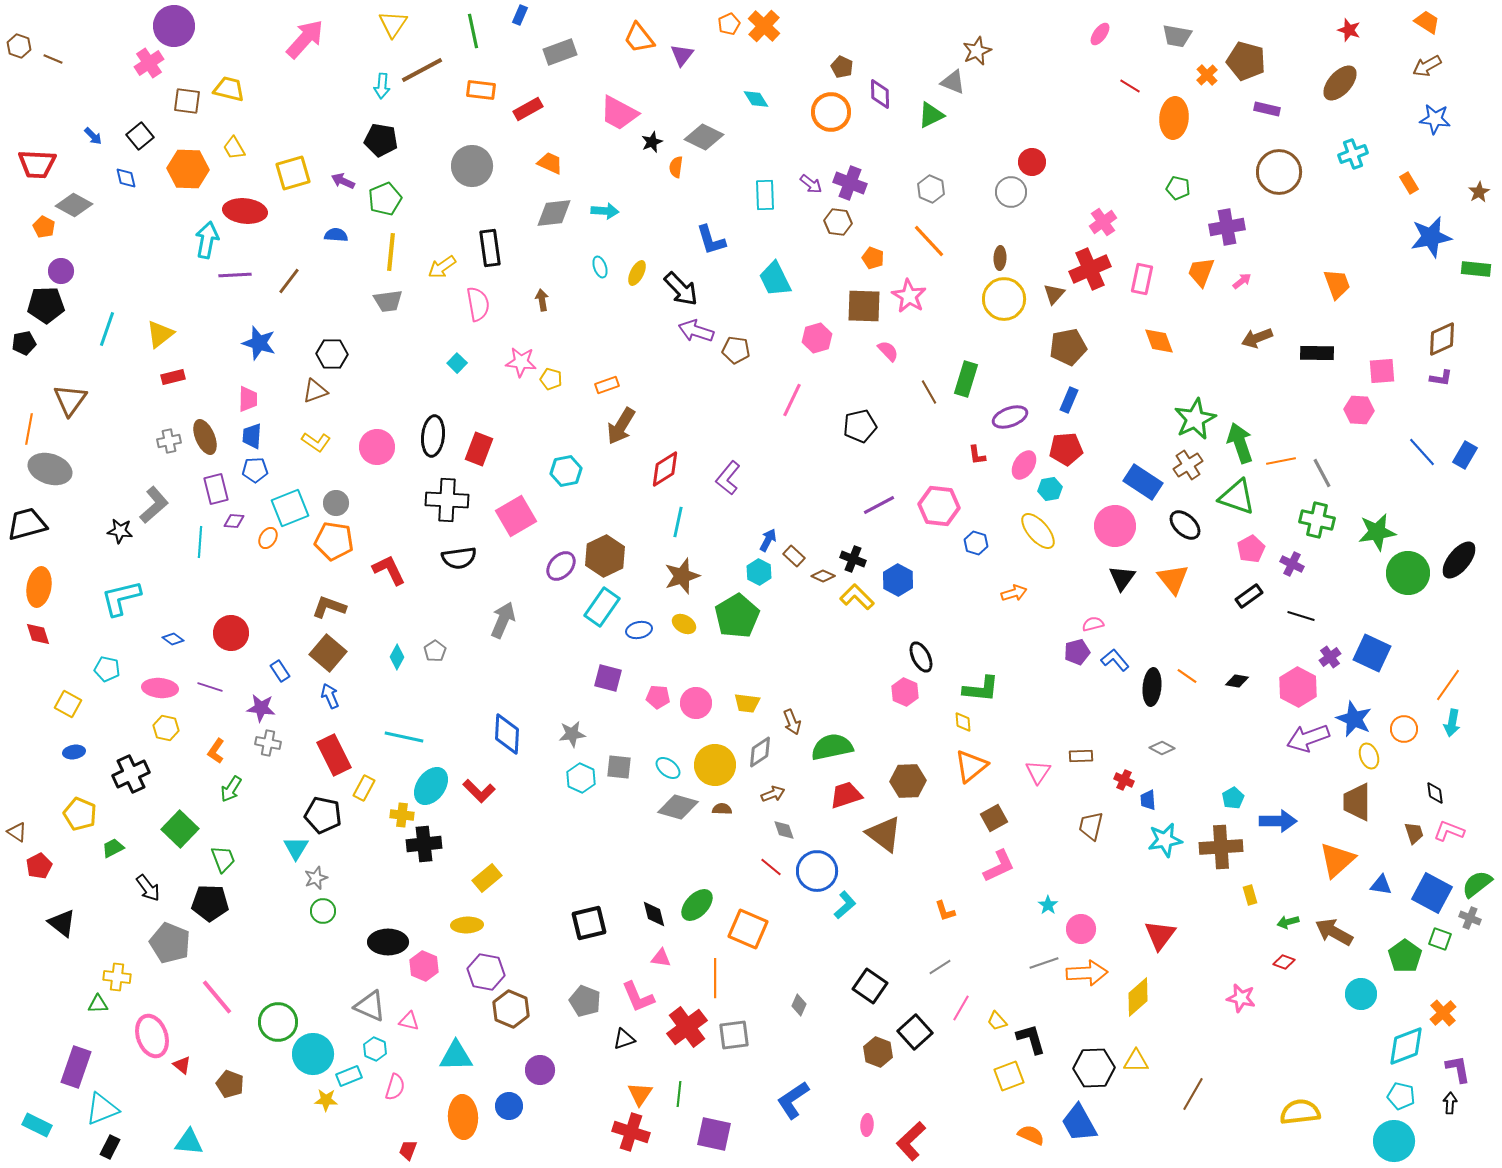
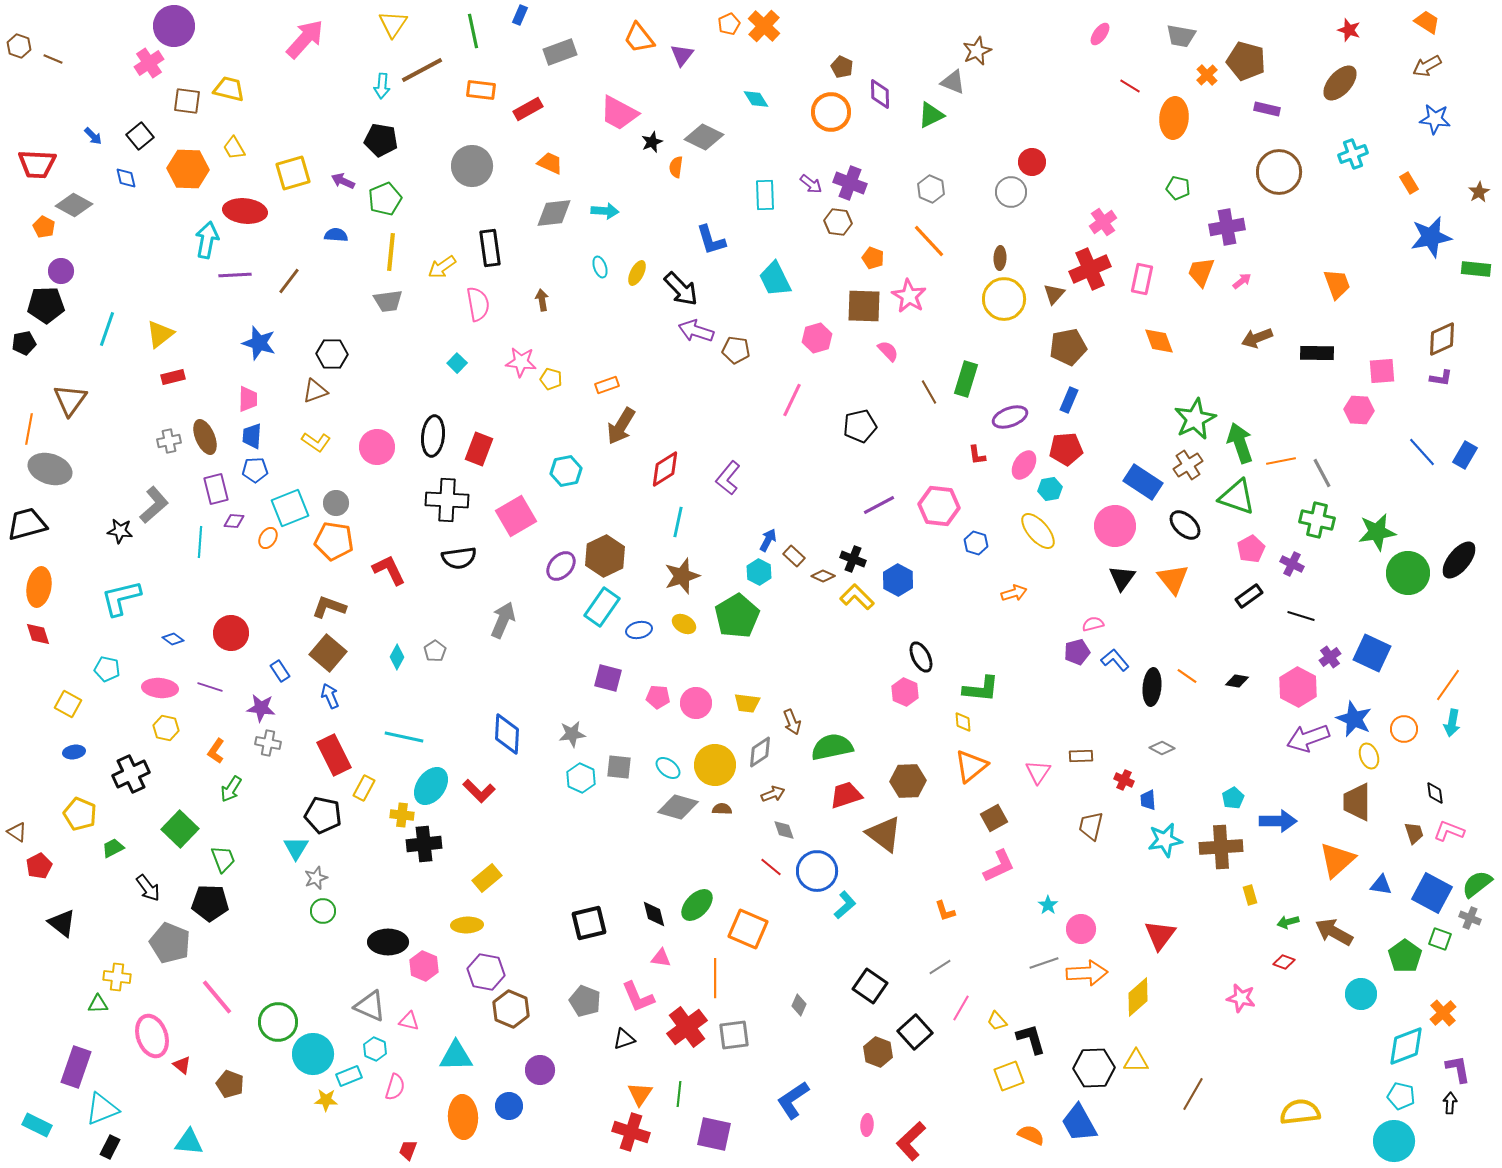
gray trapezoid at (1177, 36): moved 4 px right
